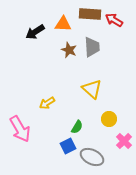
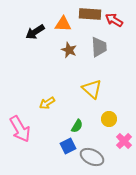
gray trapezoid: moved 7 px right
green semicircle: moved 1 px up
